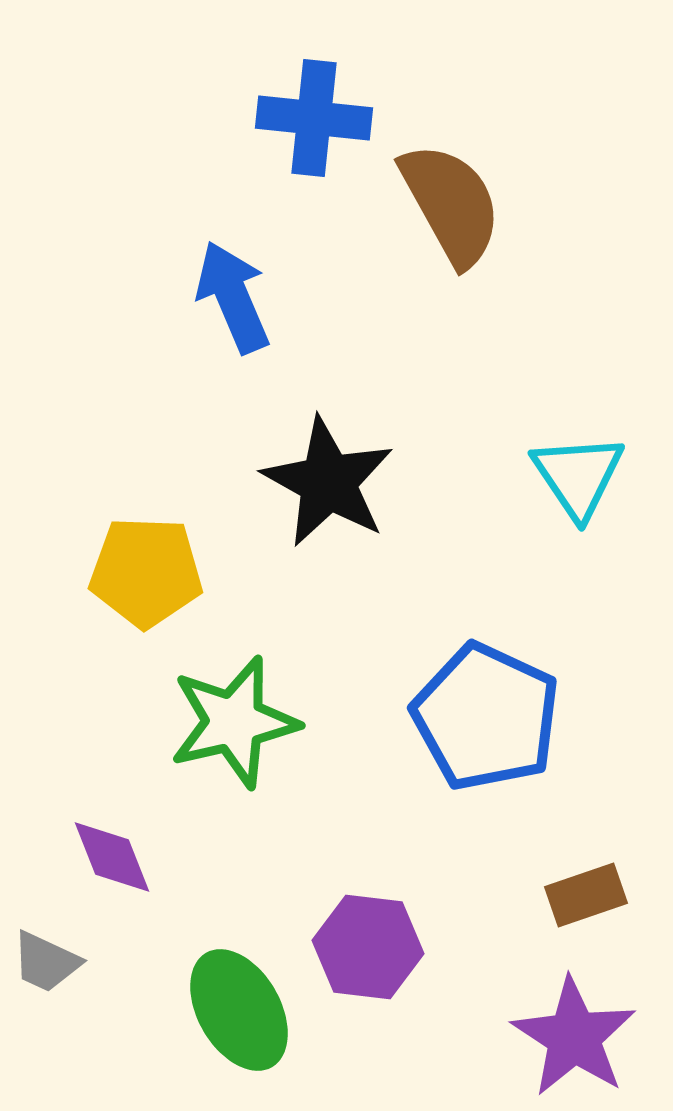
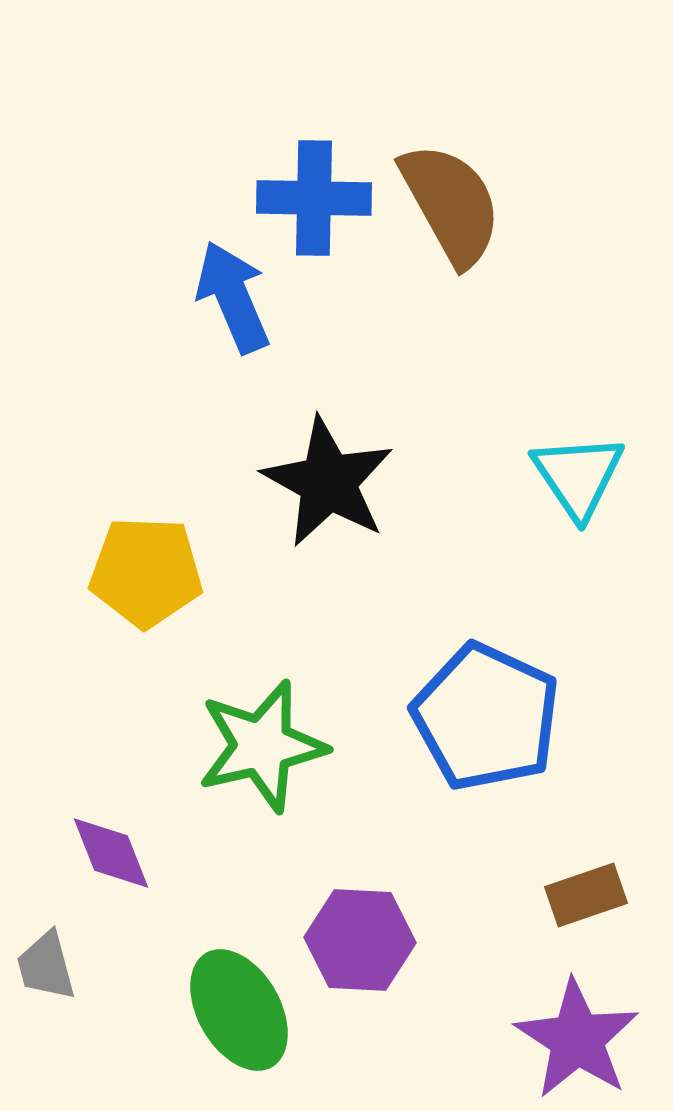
blue cross: moved 80 px down; rotated 5 degrees counterclockwise
green star: moved 28 px right, 24 px down
purple diamond: moved 1 px left, 4 px up
purple hexagon: moved 8 px left, 7 px up; rotated 4 degrees counterclockwise
gray trapezoid: moved 4 px down; rotated 50 degrees clockwise
purple star: moved 3 px right, 2 px down
